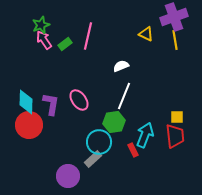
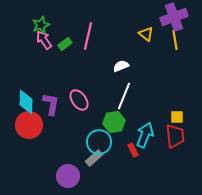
yellow triangle: rotated 14 degrees clockwise
gray rectangle: moved 1 px right, 1 px up
